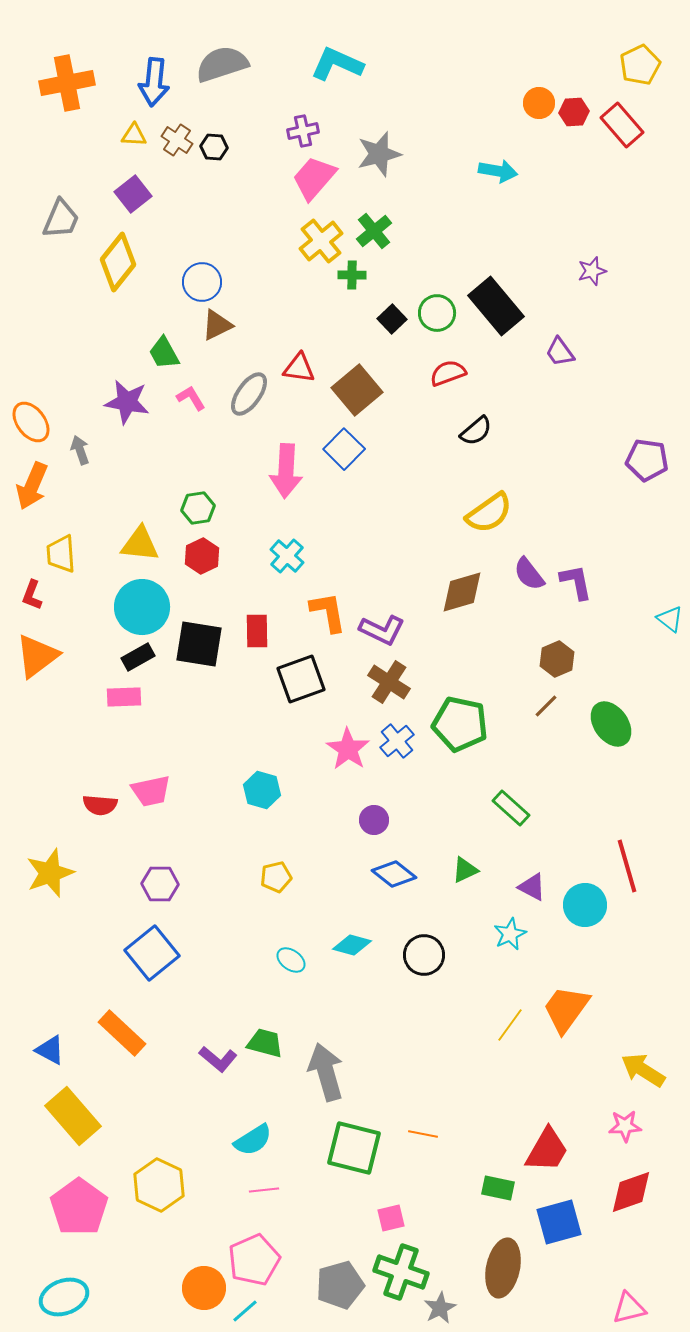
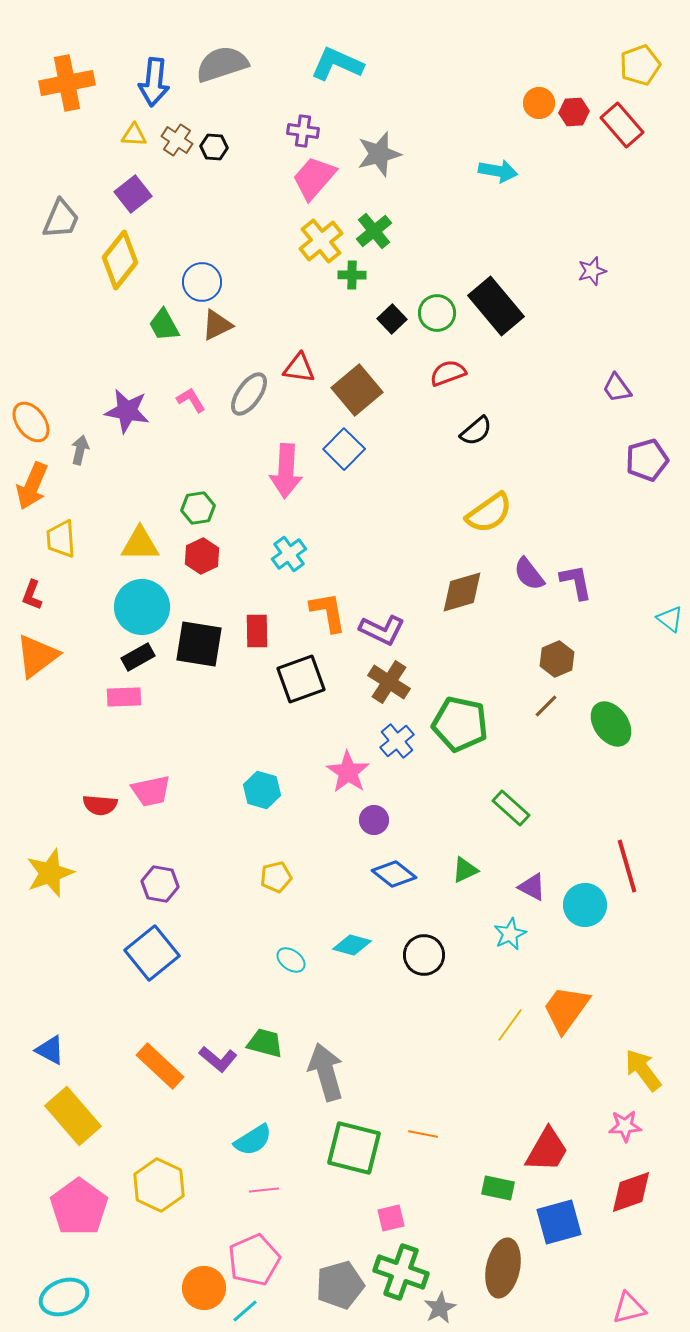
yellow pentagon at (640, 65): rotated 6 degrees clockwise
purple cross at (303, 131): rotated 20 degrees clockwise
yellow diamond at (118, 262): moved 2 px right, 2 px up
purple trapezoid at (560, 352): moved 57 px right, 36 px down
green trapezoid at (164, 353): moved 28 px up
pink L-shape at (191, 398): moved 2 px down
purple star at (127, 402): moved 9 px down
gray arrow at (80, 450): rotated 32 degrees clockwise
purple pentagon at (647, 460): rotated 24 degrees counterclockwise
yellow triangle at (140, 544): rotated 6 degrees counterclockwise
yellow trapezoid at (61, 554): moved 15 px up
cyan cross at (287, 556): moved 2 px right, 2 px up; rotated 12 degrees clockwise
pink star at (348, 749): moved 23 px down
purple hexagon at (160, 884): rotated 9 degrees clockwise
orange rectangle at (122, 1033): moved 38 px right, 33 px down
yellow arrow at (643, 1070): rotated 21 degrees clockwise
